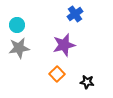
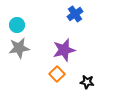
purple star: moved 5 px down
